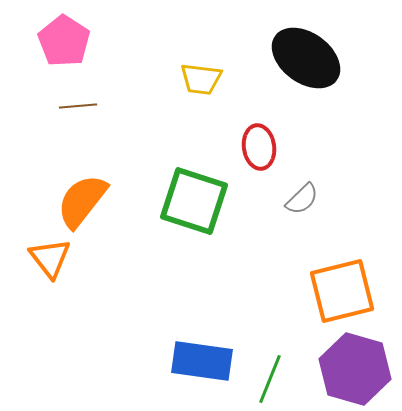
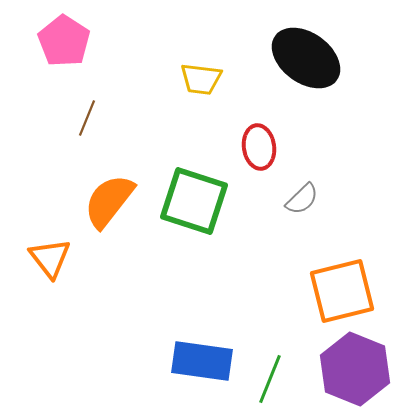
brown line: moved 9 px right, 12 px down; rotated 63 degrees counterclockwise
orange semicircle: moved 27 px right
purple hexagon: rotated 6 degrees clockwise
